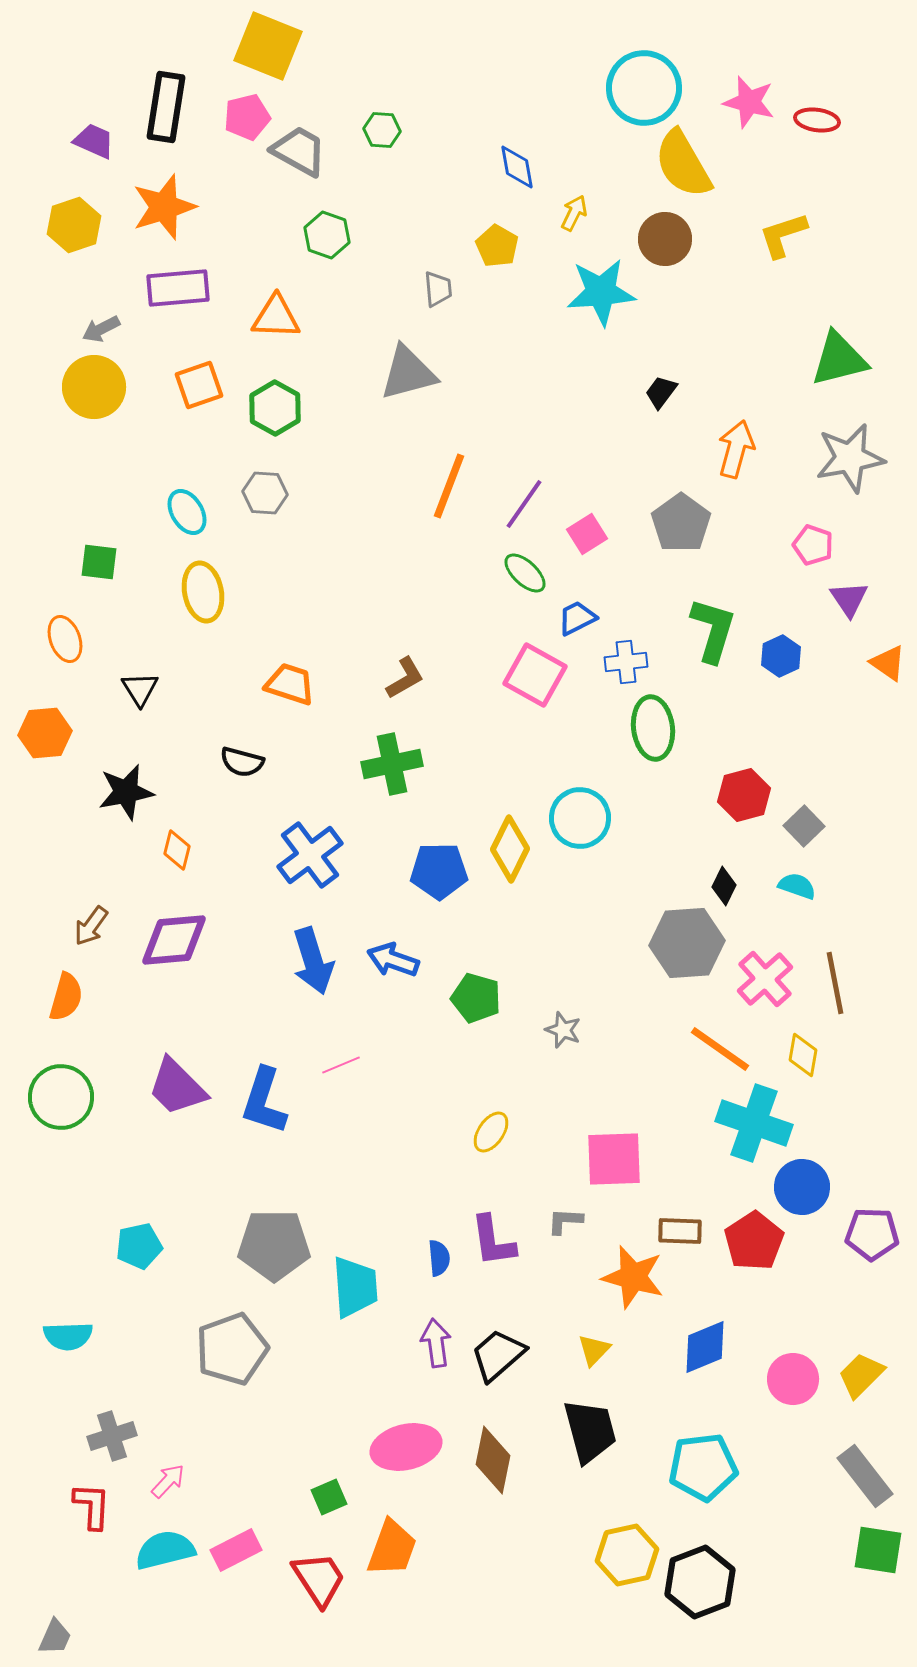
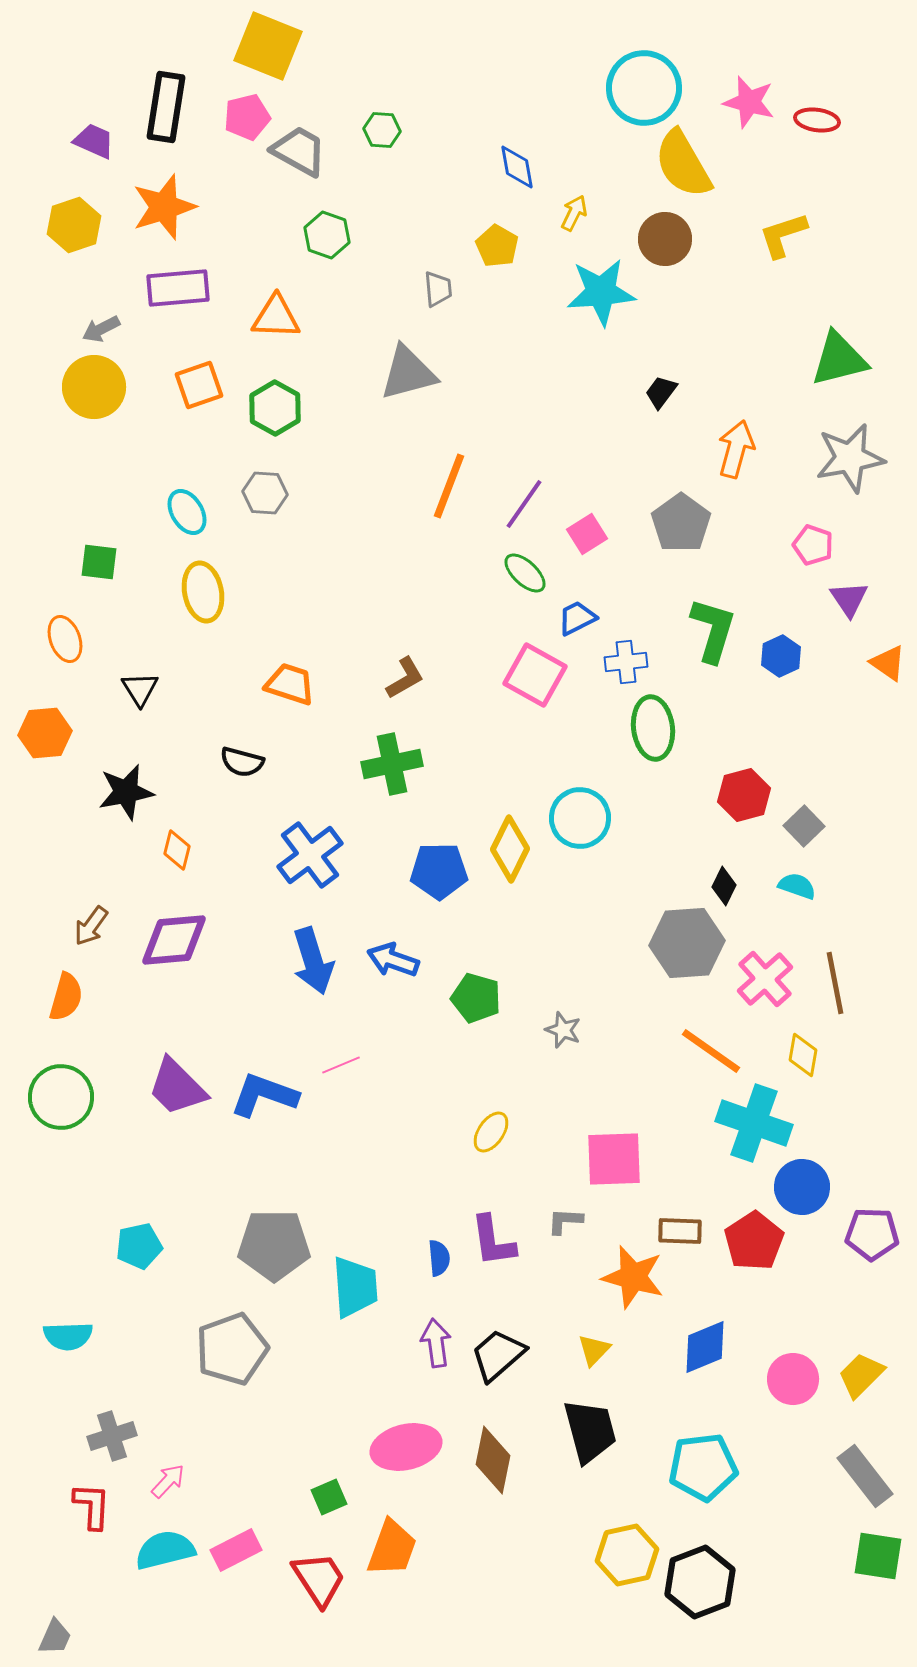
orange line at (720, 1049): moved 9 px left, 2 px down
blue L-shape at (264, 1101): moved 6 px up; rotated 92 degrees clockwise
green square at (878, 1550): moved 6 px down
